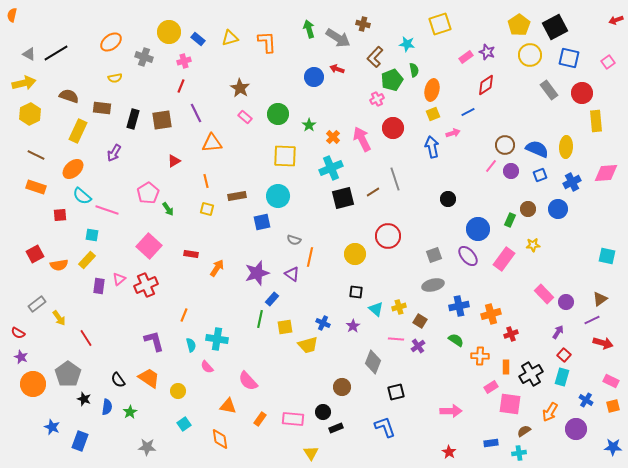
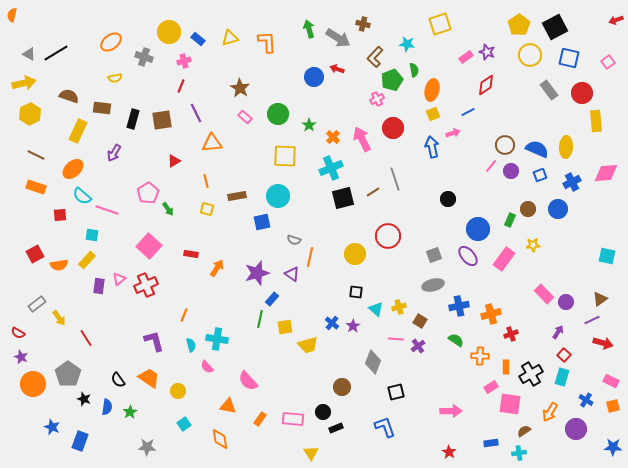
blue cross at (323, 323): moved 9 px right; rotated 16 degrees clockwise
